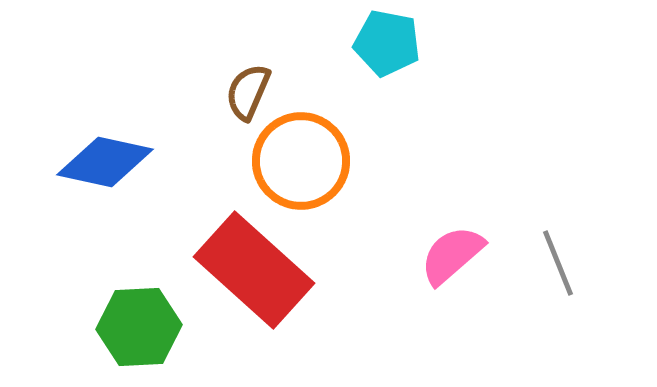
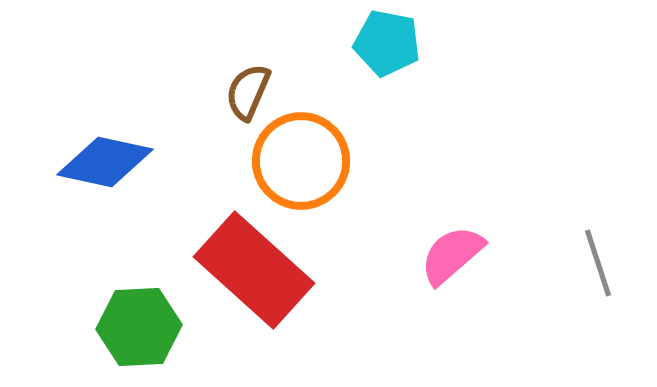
gray line: moved 40 px right; rotated 4 degrees clockwise
